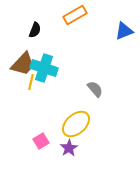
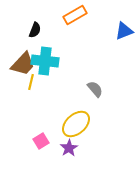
cyan cross: moved 1 px right, 7 px up; rotated 12 degrees counterclockwise
